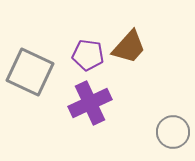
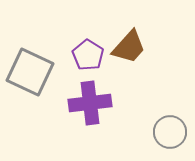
purple pentagon: rotated 24 degrees clockwise
purple cross: rotated 18 degrees clockwise
gray circle: moved 3 px left
